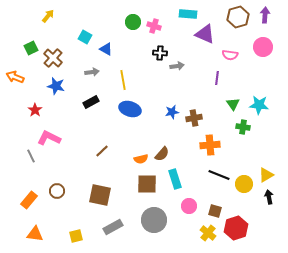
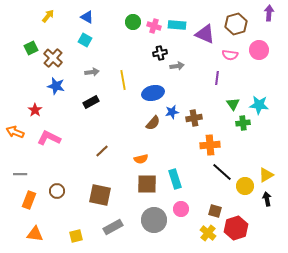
cyan rectangle at (188, 14): moved 11 px left, 11 px down
purple arrow at (265, 15): moved 4 px right, 2 px up
brown hexagon at (238, 17): moved 2 px left, 7 px down
cyan square at (85, 37): moved 3 px down
pink circle at (263, 47): moved 4 px left, 3 px down
blue triangle at (106, 49): moved 19 px left, 32 px up
black cross at (160, 53): rotated 16 degrees counterclockwise
orange arrow at (15, 77): moved 55 px down
blue ellipse at (130, 109): moved 23 px right, 16 px up; rotated 30 degrees counterclockwise
green cross at (243, 127): moved 4 px up; rotated 16 degrees counterclockwise
brown semicircle at (162, 154): moved 9 px left, 31 px up
gray line at (31, 156): moved 11 px left, 18 px down; rotated 64 degrees counterclockwise
black line at (219, 175): moved 3 px right, 3 px up; rotated 20 degrees clockwise
yellow circle at (244, 184): moved 1 px right, 2 px down
black arrow at (269, 197): moved 2 px left, 2 px down
orange rectangle at (29, 200): rotated 18 degrees counterclockwise
pink circle at (189, 206): moved 8 px left, 3 px down
